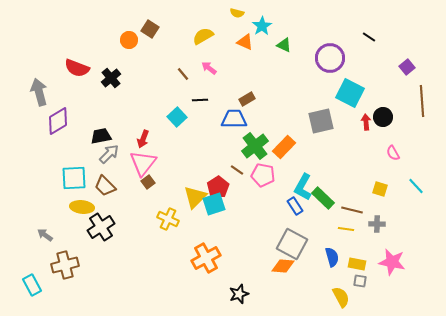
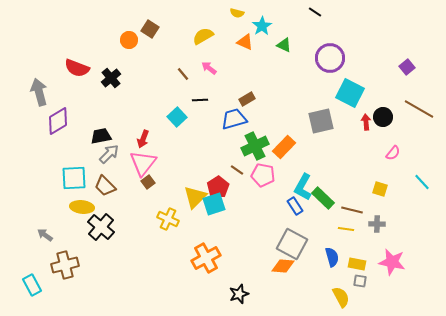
black line at (369, 37): moved 54 px left, 25 px up
brown line at (422, 101): moved 3 px left, 8 px down; rotated 56 degrees counterclockwise
blue trapezoid at (234, 119): rotated 16 degrees counterclockwise
green cross at (255, 146): rotated 12 degrees clockwise
pink semicircle at (393, 153): rotated 112 degrees counterclockwise
cyan line at (416, 186): moved 6 px right, 4 px up
black cross at (101, 227): rotated 16 degrees counterclockwise
